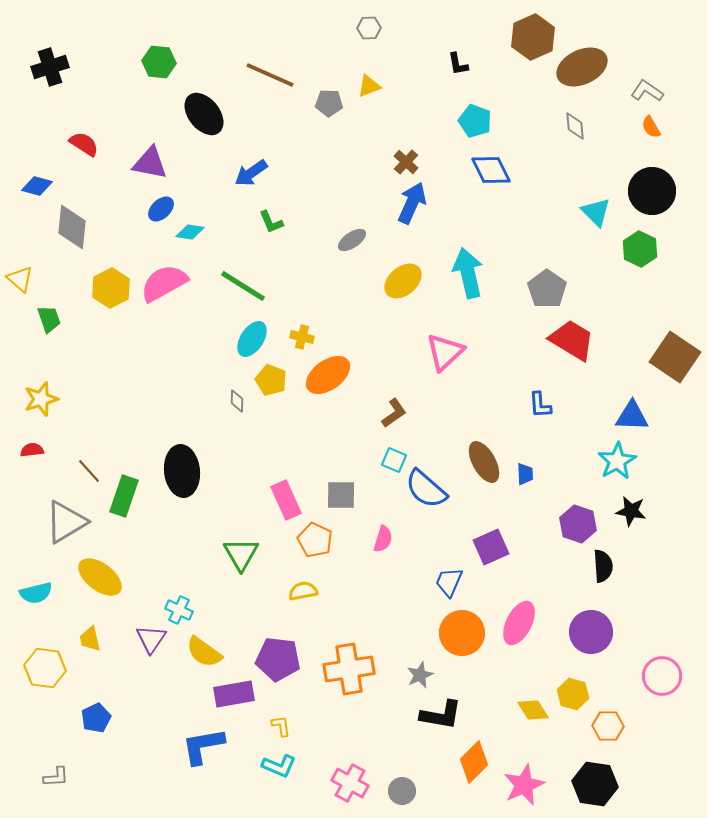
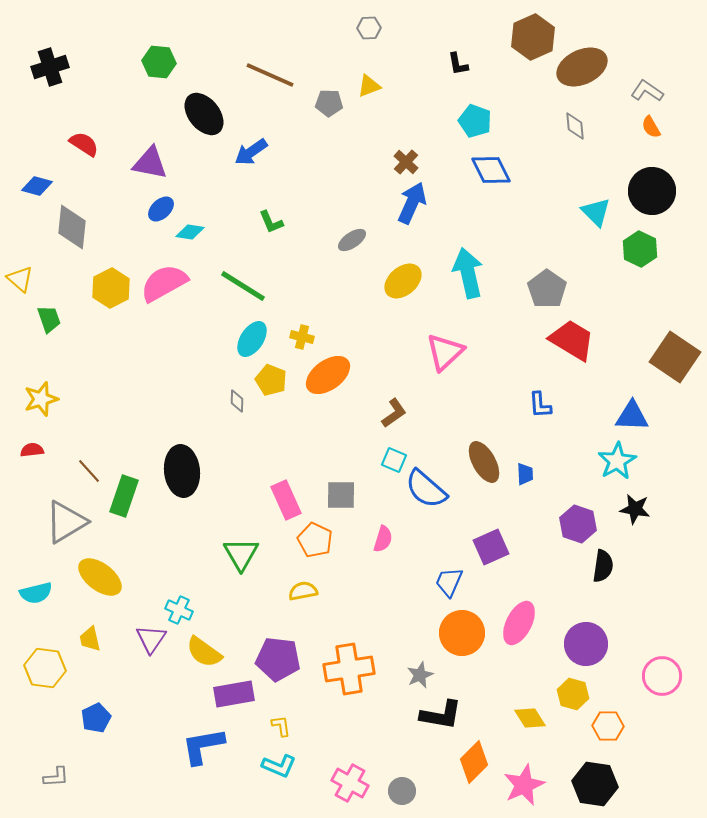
blue arrow at (251, 173): moved 21 px up
black star at (631, 511): moved 4 px right, 2 px up
black semicircle at (603, 566): rotated 12 degrees clockwise
purple circle at (591, 632): moved 5 px left, 12 px down
yellow diamond at (533, 710): moved 3 px left, 8 px down
